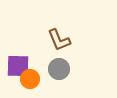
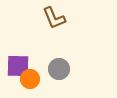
brown L-shape: moved 5 px left, 22 px up
